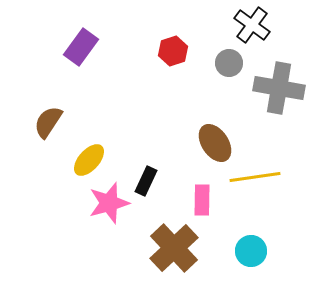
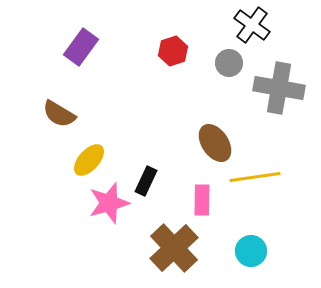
brown semicircle: moved 11 px right, 8 px up; rotated 92 degrees counterclockwise
